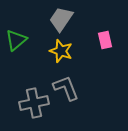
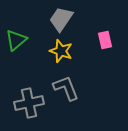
gray cross: moved 5 px left
